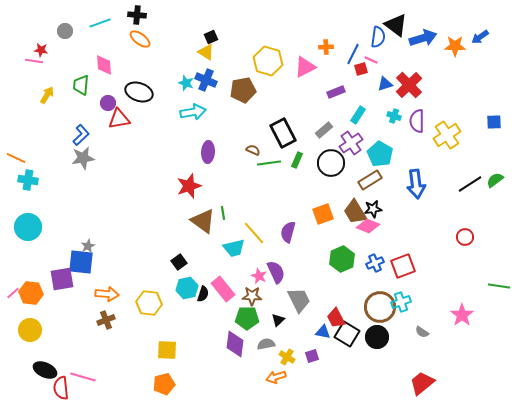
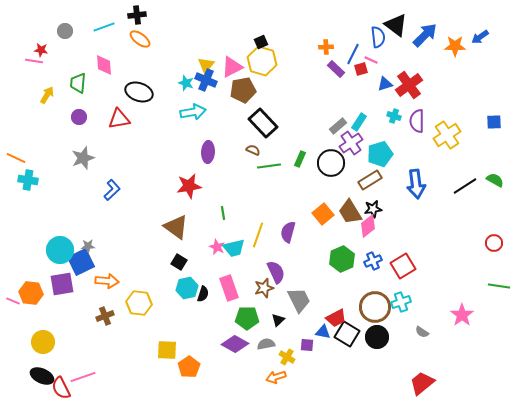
black cross at (137, 15): rotated 12 degrees counterclockwise
cyan line at (100, 23): moved 4 px right, 4 px down
black square at (211, 37): moved 50 px right, 5 px down
blue semicircle at (378, 37): rotated 15 degrees counterclockwise
blue arrow at (423, 38): moved 2 px right, 3 px up; rotated 28 degrees counterclockwise
yellow triangle at (206, 52): moved 13 px down; rotated 36 degrees clockwise
yellow hexagon at (268, 61): moved 6 px left
pink triangle at (305, 67): moved 73 px left
green trapezoid at (81, 85): moved 3 px left, 2 px up
red cross at (409, 85): rotated 8 degrees clockwise
purple rectangle at (336, 92): moved 23 px up; rotated 66 degrees clockwise
purple circle at (108, 103): moved 29 px left, 14 px down
cyan rectangle at (358, 115): moved 1 px right, 7 px down
gray rectangle at (324, 130): moved 14 px right, 4 px up
black rectangle at (283, 133): moved 20 px left, 10 px up; rotated 16 degrees counterclockwise
blue L-shape at (81, 135): moved 31 px right, 55 px down
cyan pentagon at (380, 154): rotated 25 degrees clockwise
gray star at (83, 158): rotated 10 degrees counterclockwise
green rectangle at (297, 160): moved 3 px right, 1 px up
green line at (269, 163): moved 3 px down
green semicircle at (495, 180): rotated 66 degrees clockwise
black line at (470, 184): moved 5 px left, 2 px down
red star at (189, 186): rotated 10 degrees clockwise
brown trapezoid at (355, 212): moved 5 px left
orange square at (323, 214): rotated 20 degrees counterclockwise
brown triangle at (203, 221): moved 27 px left, 6 px down
pink diamond at (368, 226): rotated 60 degrees counterclockwise
cyan circle at (28, 227): moved 32 px right, 23 px down
yellow line at (254, 233): moved 4 px right, 2 px down; rotated 60 degrees clockwise
red circle at (465, 237): moved 29 px right, 6 px down
gray star at (88, 246): rotated 24 degrees clockwise
blue square at (81, 262): rotated 32 degrees counterclockwise
black square at (179, 262): rotated 21 degrees counterclockwise
blue cross at (375, 263): moved 2 px left, 2 px up
red square at (403, 266): rotated 10 degrees counterclockwise
pink star at (259, 276): moved 42 px left, 29 px up
purple square at (62, 279): moved 5 px down
pink rectangle at (223, 289): moved 6 px right, 1 px up; rotated 20 degrees clockwise
pink line at (13, 293): moved 8 px down; rotated 64 degrees clockwise
orange arrow at (107, 294): moved 13 px up
brown star at (252, 296): moved 12 px right, 8 px up; rotated 18 degrees counterclockwise
yellow hexagon at (149, 303): moved 10 px left
brown circle at (380, 307): moved 5 px left
red trapezoid at (336, 318): rotated 90 degrees counterclockwise
brown cross at (106, 320): moved 1 px left, 4 px up
yellow circle at (30, 330): moved 13 px right, 12 px down
purple diamond at (235, 344): rotated 68 degrees counterclockwise
purple square at (312, 356): moved 5 px left, 11 px up; rotated 24 degrees clockwise
black ellipse at (45, 370): moved 3 px left, 6 px down
pink line at (83, 377): rotated 35 degrees counterclockwise
orange pentagon at (164, 384): moved 25 px right, 17 px up; rotated 20 degrees counterclockwise
red semicircle at (61, 388): rotated 20 degrees counterclockwise
